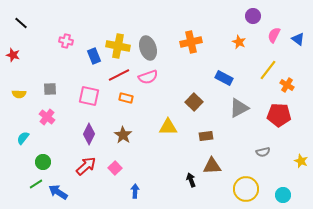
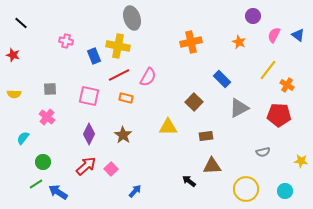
blue triangle at (298, 39): moved 4 px up
gray ellipse at (148, 48): moved 16 px left, 30 px up
pink semicircle at (148, 77): rotated 42 degrees counterclockwise
blue rectangle at (224, 78): moved 2 px left, 1 px down; rotated 18 degrees clockwise
yellow semicircle at (19, 94): moved 5 px left
yellow star at (301, 161): rotated 16 degrees counterclockwise
pink square at (115, 168): moved 4 px left, 1 px down
black arrow at (191, 180): moved 2 px left, 1 px down; rotated 32 degrees counterclockwise
blue arrow at (135, 191): rotated 40 degrees clockwise
cyan circle at (283, 195): moved 2 px right, 4 px up
